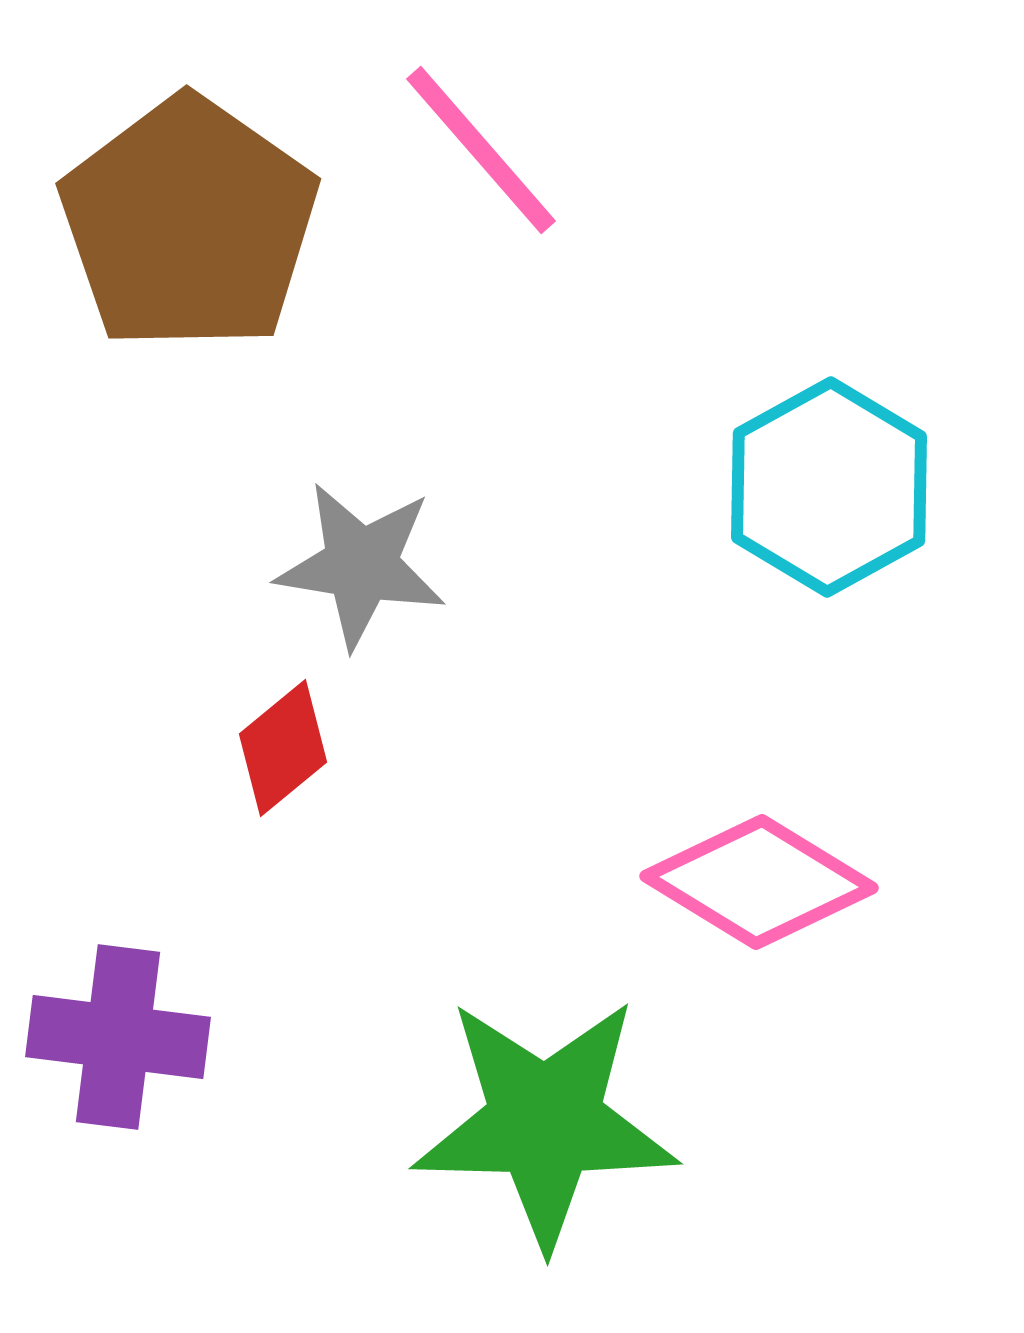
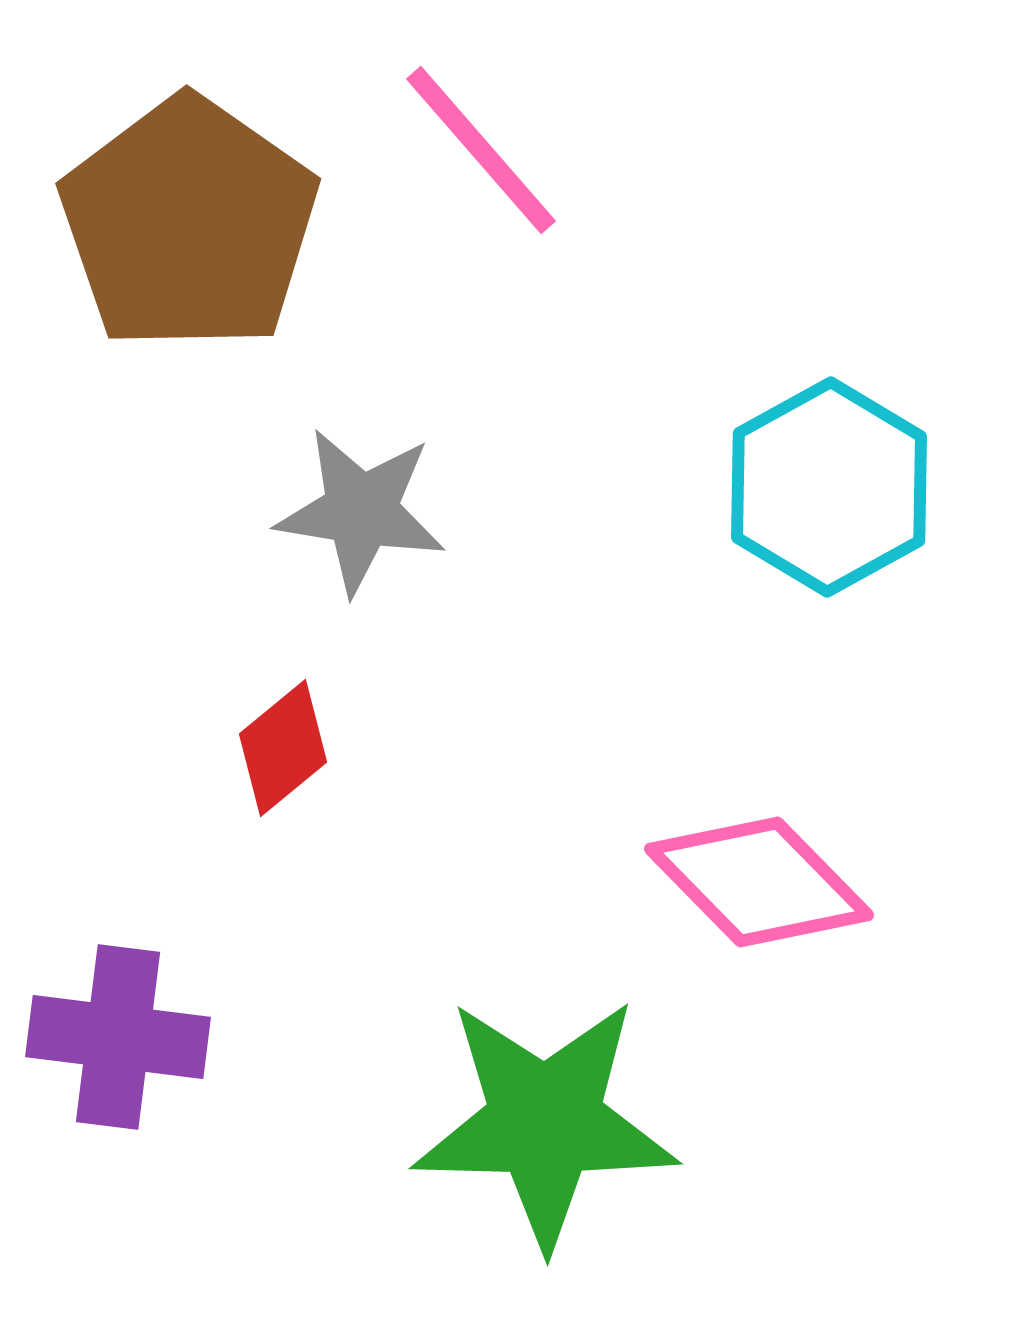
gray star: moved 54 px up
pink diamond: rotated 14 degrees clockwise
